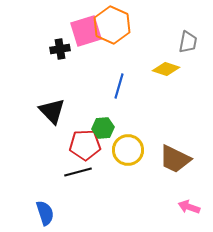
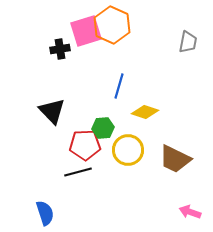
yellow diamond: moved 21 px left, 43 px down
pink arrow: moved 1 px right, 5 px down
